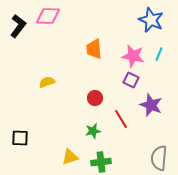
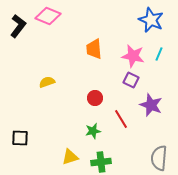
pink diamond: rotated 20 degrees clockwise
